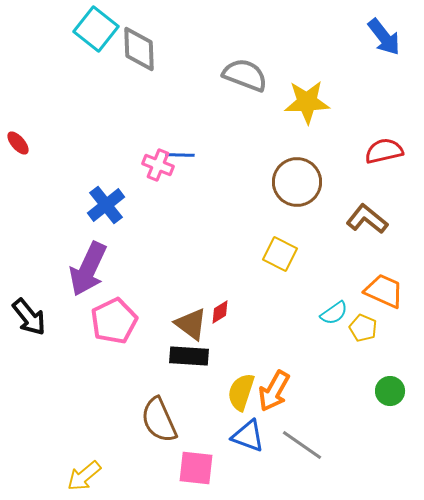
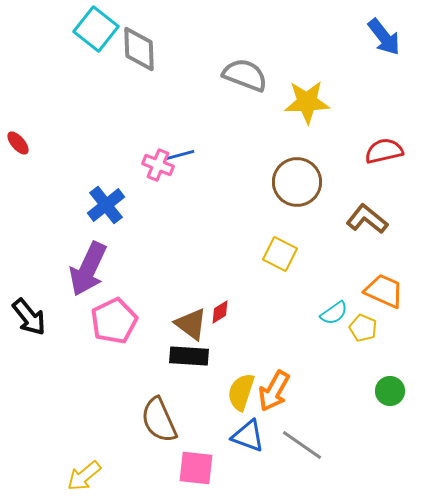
blue line: rotated 16 degrees counterclockwise
